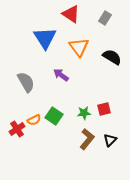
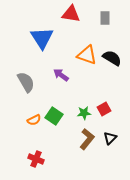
red triangle: rotated 24 degrees counterclockwise
gray rectangle: rotated 32 degrees counterclockwise
blue triangle: moved 3 px left
orange triangle: moved 8 px right, 8 px down; rotated 35 degrees counterclockwise
black semicircle: moved 1 px down
red square: rotated 16 degrees counterclockwise
red cross: moved 19 px right, 30 px down; rotated 35 degrees counterclockwise
black triangle: moved 2 px up
